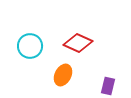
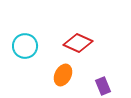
cyan circle: moved 5 px left
purple rectangle: moved 5 px left; rotated 36 degrees counterclockwise
